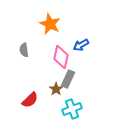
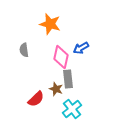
orange star: rotated 10 degrees counterclockwise
blue arrow: moved 3 px down
gray rectangle: rotated 30 degrees counterclockwise
brown star: rotated 16 degrees counterclockwise
red semicircle: moved 6 px right, 1 px up
cyan cross: rotated 18 degrees counterclockwise
